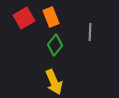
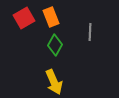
green diamond: rotated 10 degrees counterclockwise
